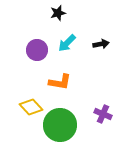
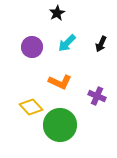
black star: moved 1 px left; rotated 14 degrees counterclockwise
black arrow: rotated 126 degrees clockwise
purple circle: moved 5 px left, 3 px up
orange L-shape: rotated 15 degrees clockwise
purple cross: moved 6 px left, 18 px up
